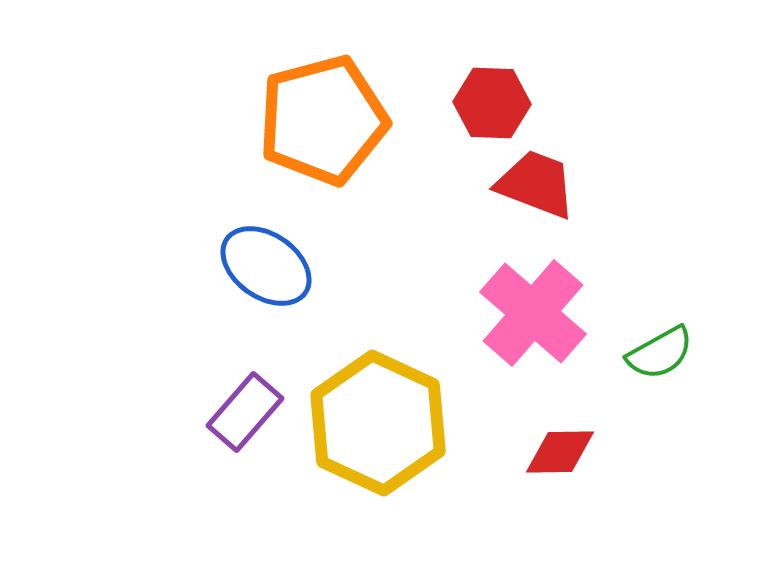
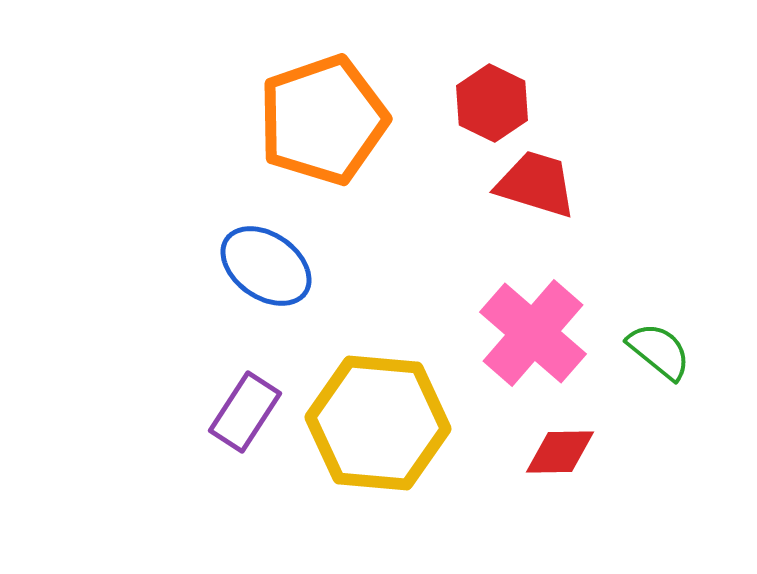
red hexagon: rotated 24 degrees clockwise
orange pentagon: rotated 4 degrees counterclockwise
red trapezoid: rotated 4 degrees counterclockwise
pink cross: moved 20 px down
green semicircle: moved 1 px left, 2 px up; rotated 112 degrees counterclockwise
purple rectangle: rotated 8 degrees counterclockwise
yellow hexagon: rotated 20 degrees counterclockwise
